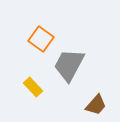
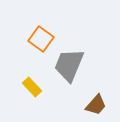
gray trapezoid: rotated 6 degrees counterclockwise
yellow rectangle: moved 1 px left
